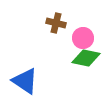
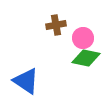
brown cross: moved 2 px down; rotated 24 degrees counterclockwise
blue triangle: moved 1 px right
